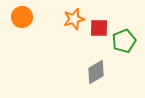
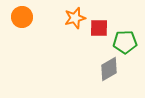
orange star: moved 1 px right, 1 px up
green pentagon: moved 1 px right, 1 px down; rotated 20 degrees clockwise
gray diamond: moved 13 px right, 3 px up
